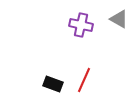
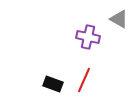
purple cross: moved 7 px right, 12 px down
